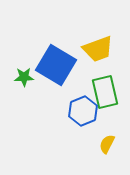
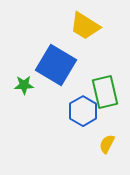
yellow trapezoid: moved 13 px left, 23 px up; rotated 52 degrees clockwise
green star: moved 8 px down
blue hexagon: rotated 8 degrees counterclockwise
